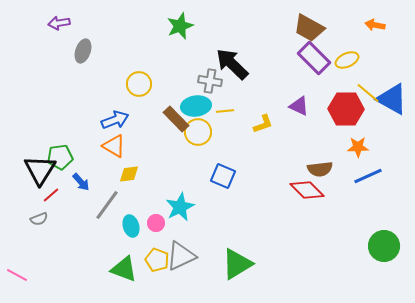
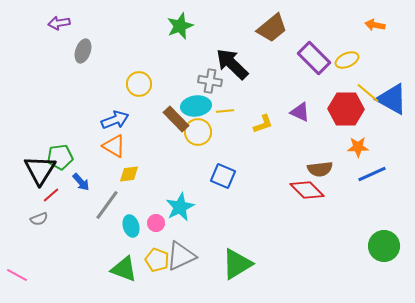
brown trapezoid at (309, 28): moved 37 px left; rotated 68 degrees counterclockwise
purple triangle at (299, 106): moved 1 px right, 6 px down
blue line at (368, 176): moved 4 px right, 2 px up
